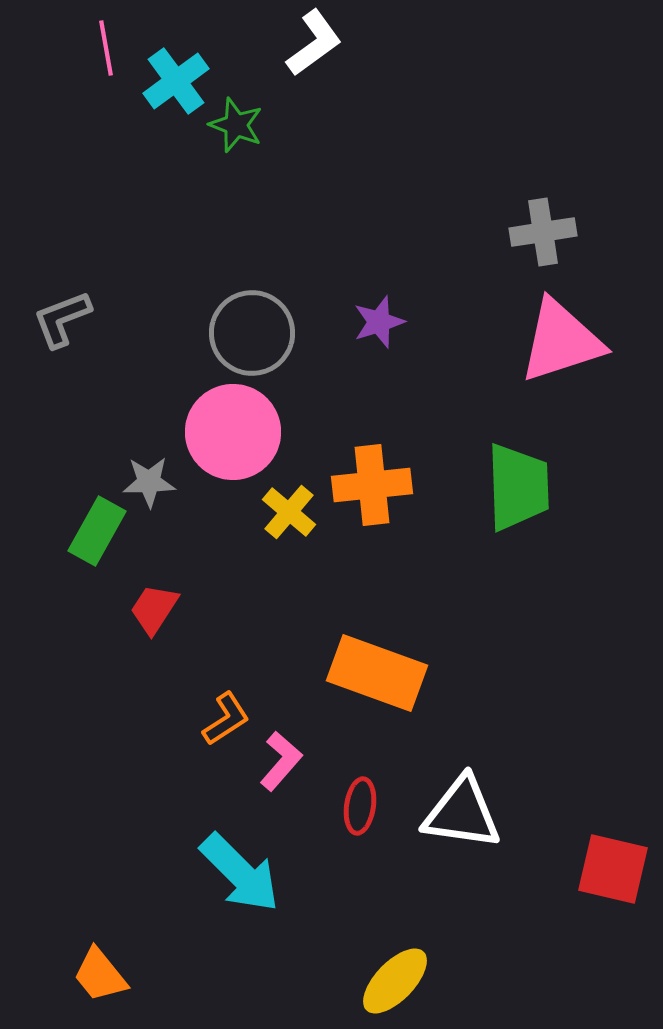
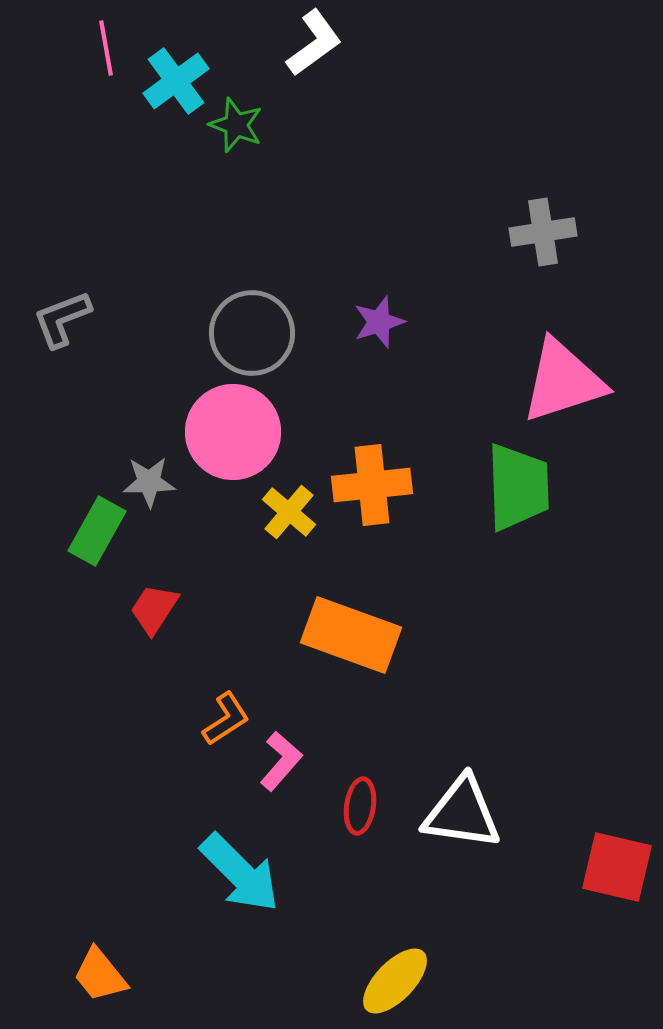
pink triangle: moved 2 px right, 40 px down
orange rectangle: moved 26 px left, 38 px up
red square: moved 4 px right, 2 px up
